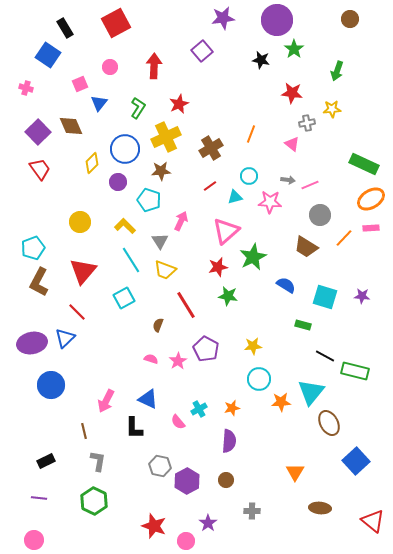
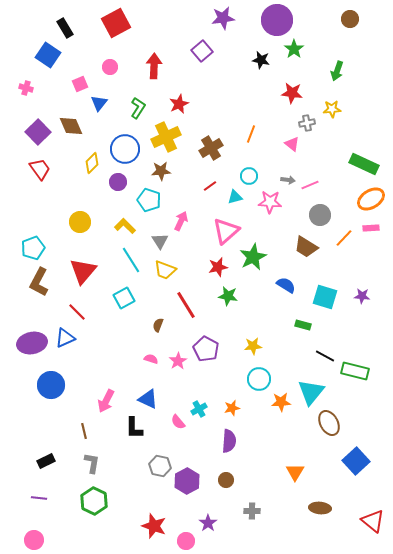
blue triangle at (65, 338): rotated 20 degrees clockwise
gray L-shape at (98, 461): moved 6 px left, 2 px down
